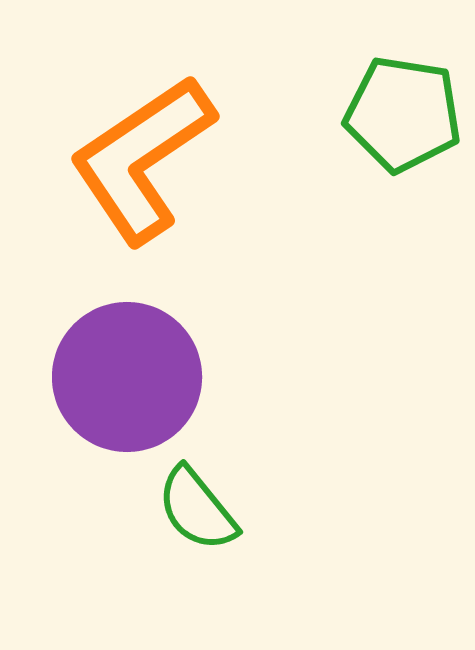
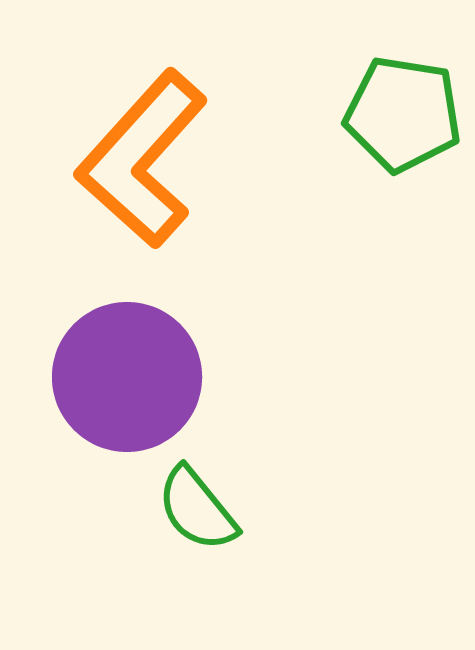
orange L-shape: rotated 14 degrees counterclockwise
